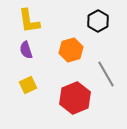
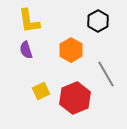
orange hexagon: rotated 15 degrees counterclockwise
yellow square: moved 13 px right, 6 px down
